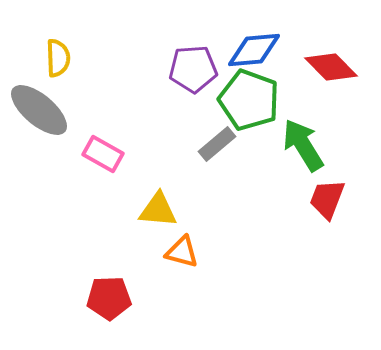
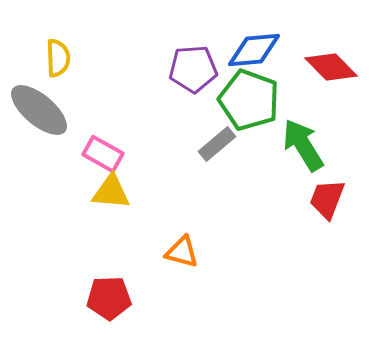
yellow triangle: moved 47 px left, 18 px up
